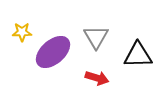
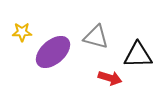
gray triangle: rotated 44 degrees counterclockwise
red arrow: moved 13 px right
